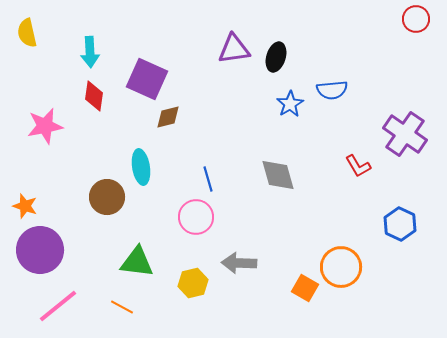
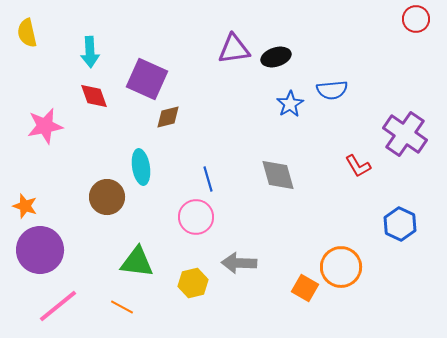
black ellipse: rotated 56 degrees clockwise
red diamond: rotated 28 degrees counterclockwise
